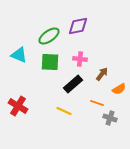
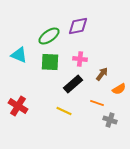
gray cross: moved 2 px down
